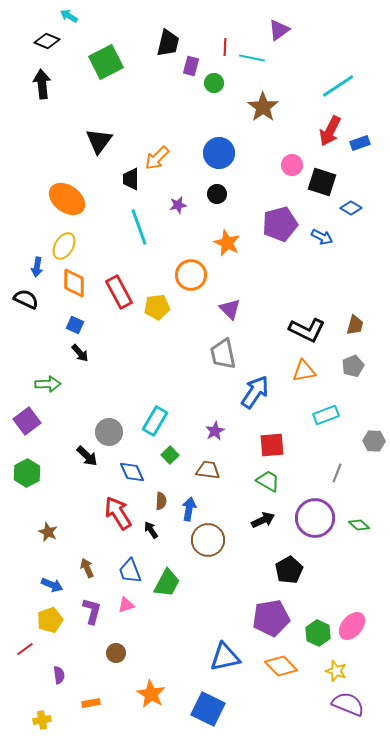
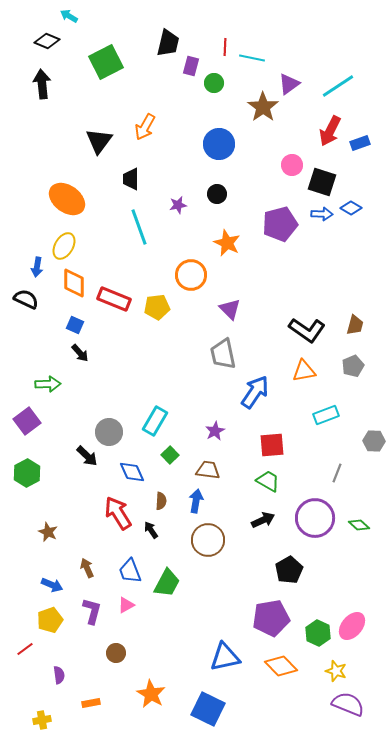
purple triangle at (279, 30): moved 10 px right, 54 px down
blue circle at (219, 153): moved 9 px up
orange arrow at (157, 158): moved 12 px left, 31 px up; rotated 16 degrees counterclockwise
blue arrow at (322, 237): moved 23 px up; rotated 25 degrees counterclockwise
red rectangle at (119, 292): moved 5 px left, 7 px down; rotated 40 degrees counterclockwise
black L-shape at (307, 330): rotated 9 degrees clockwise
blue arrow at (189, 509): moved 7 px right, 8 px up
pink triangle at (126, 605): rotated 12 degrees counterclockwise
